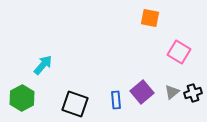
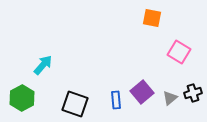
orange square: moved 2 px right
gray triangle: moved 2 px left, 6 px down
